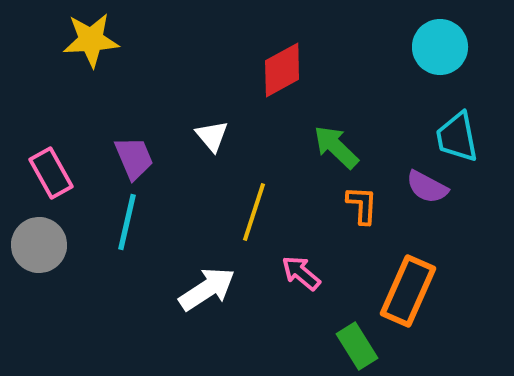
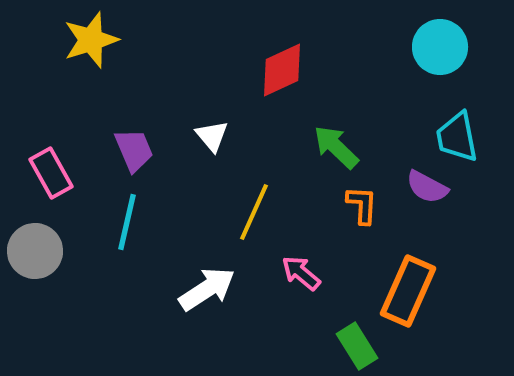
yellow star: rotated 14 degrees counterclockwise
red diamond: rotated 4 degrees clockwise
purple trapezoid: moved 8 px up
yellow line: rotated 6 degrees clockwise
gray circle: moved 4 px left, 6 px down
